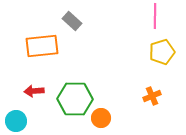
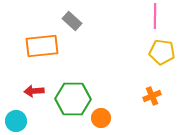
yellow pentagon: rotated 25 degrees clockwise
green hexagon: moved 2 px left
